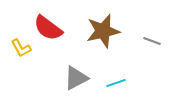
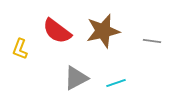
red semicircle: moved 9 px right, 3 px down
gray line: rotated 12 degrees counterclockwise
yellow L-shape: moved 1 px left, 1 px down; rotated 50 degrees clockwise
